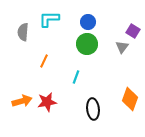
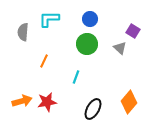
blue circle: moved 2 px right, 3 px up
gray triangle: moved 2 px left, 1 px down; rotated 24 degrees counterclockwise
orange diamond: moved 1 px left, 3 px down; rotated 20 degrees clockwise
black ellipse: rotated 35 degrees clockwise
